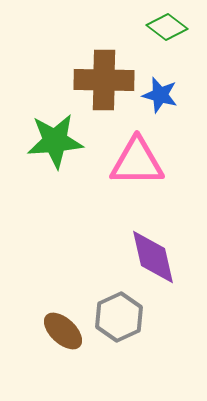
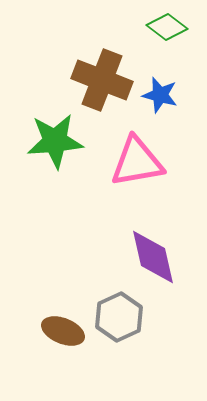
brown cross: moved 2 px left; rotated 20 degrees clockwise
pink triangle: rotated 10 degrees counterclockwise
brown ellipse: rotated 21 degrees counterclockwise
